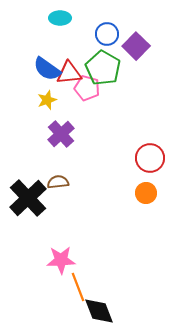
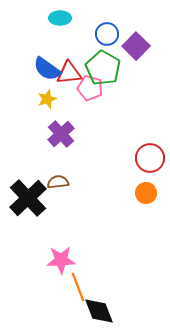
pink pentagon: moved 3 px right
yellow star: moved 1 px up
